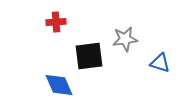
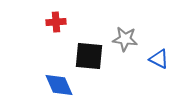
gray star: rotated 15 degrees clockwise
black square: rotated 12 degrees clockwise
blue triangle: moved 1 px left, 4 px up; rotated 10 degrees clockwise
